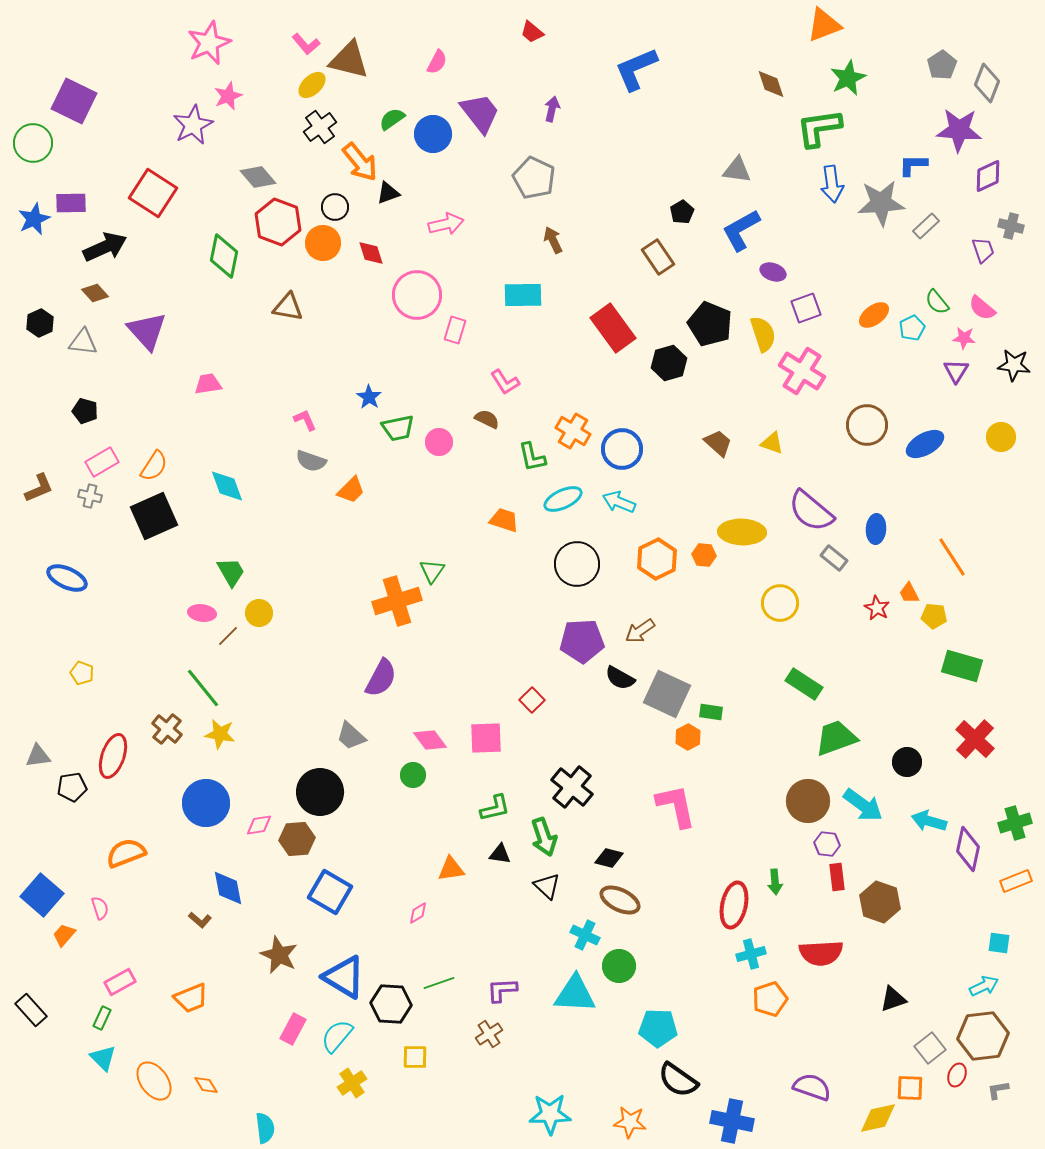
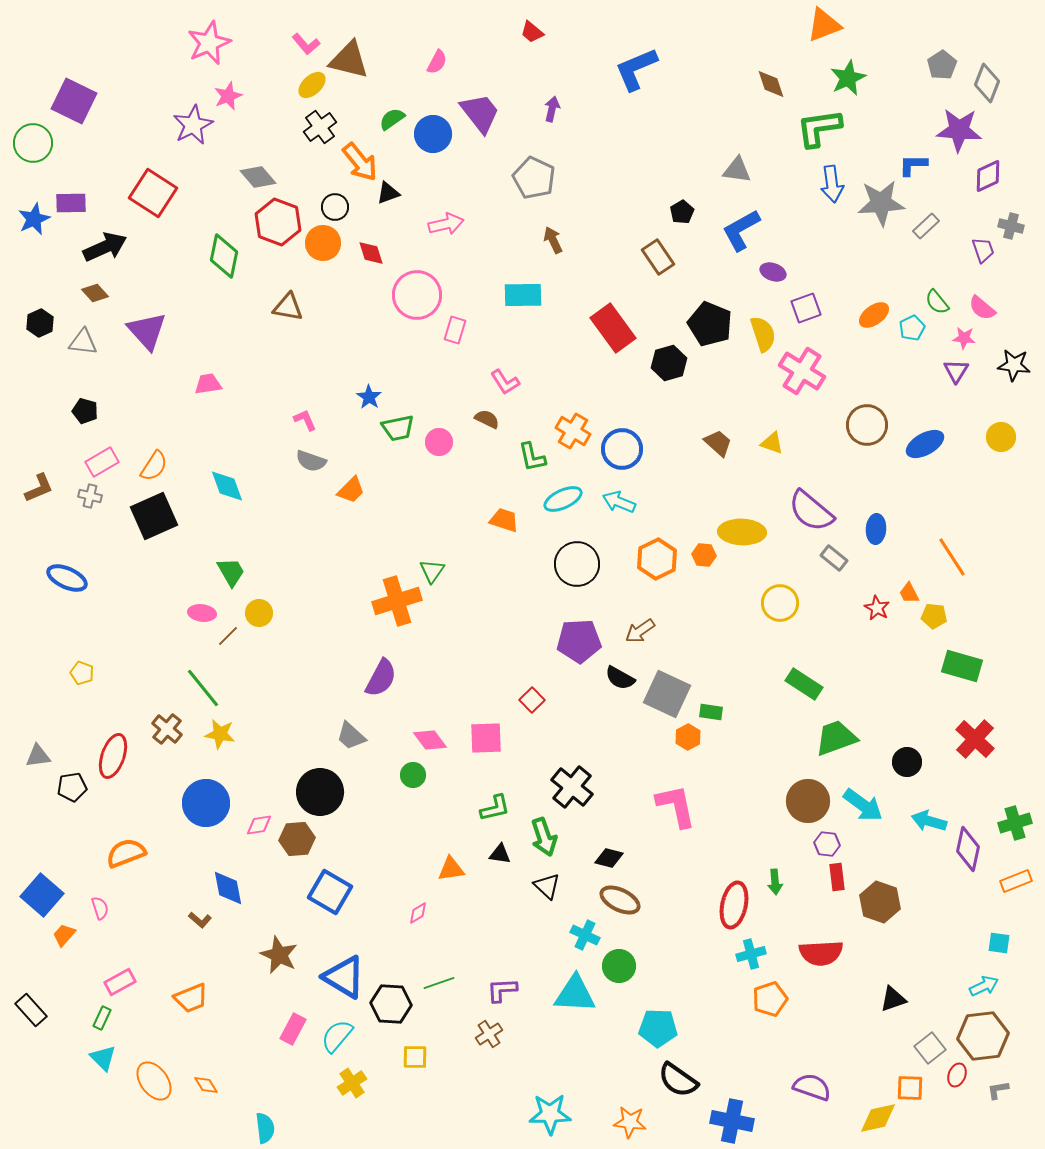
purple pentagon at (582, 641): moved 3 px left
